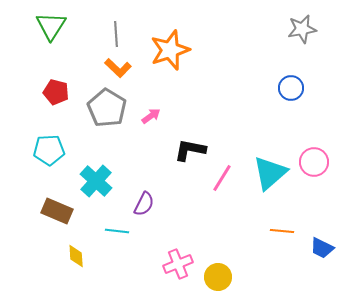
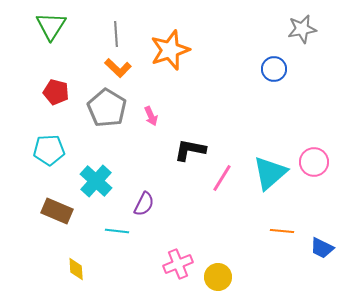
blue circle: moved 17 px left, 19 px up
pink arrow: rotated 102 degrees clockwise
yellow diamond: moved 13 px down
